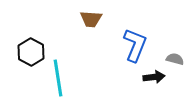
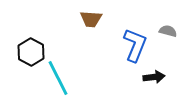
gray semicircle: moved 7 px left, 28 px up
cyan line: rotated 18 degrees counterclockwise
